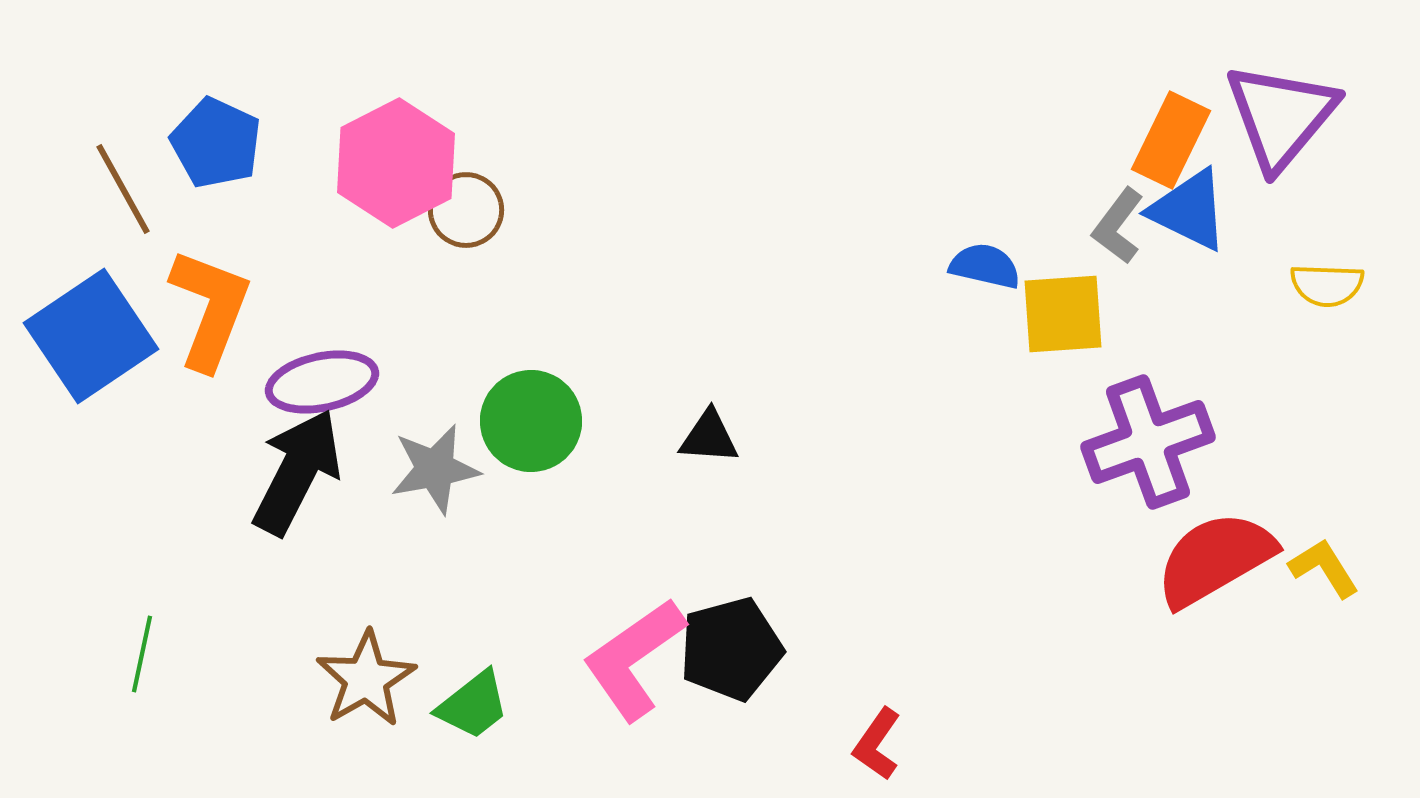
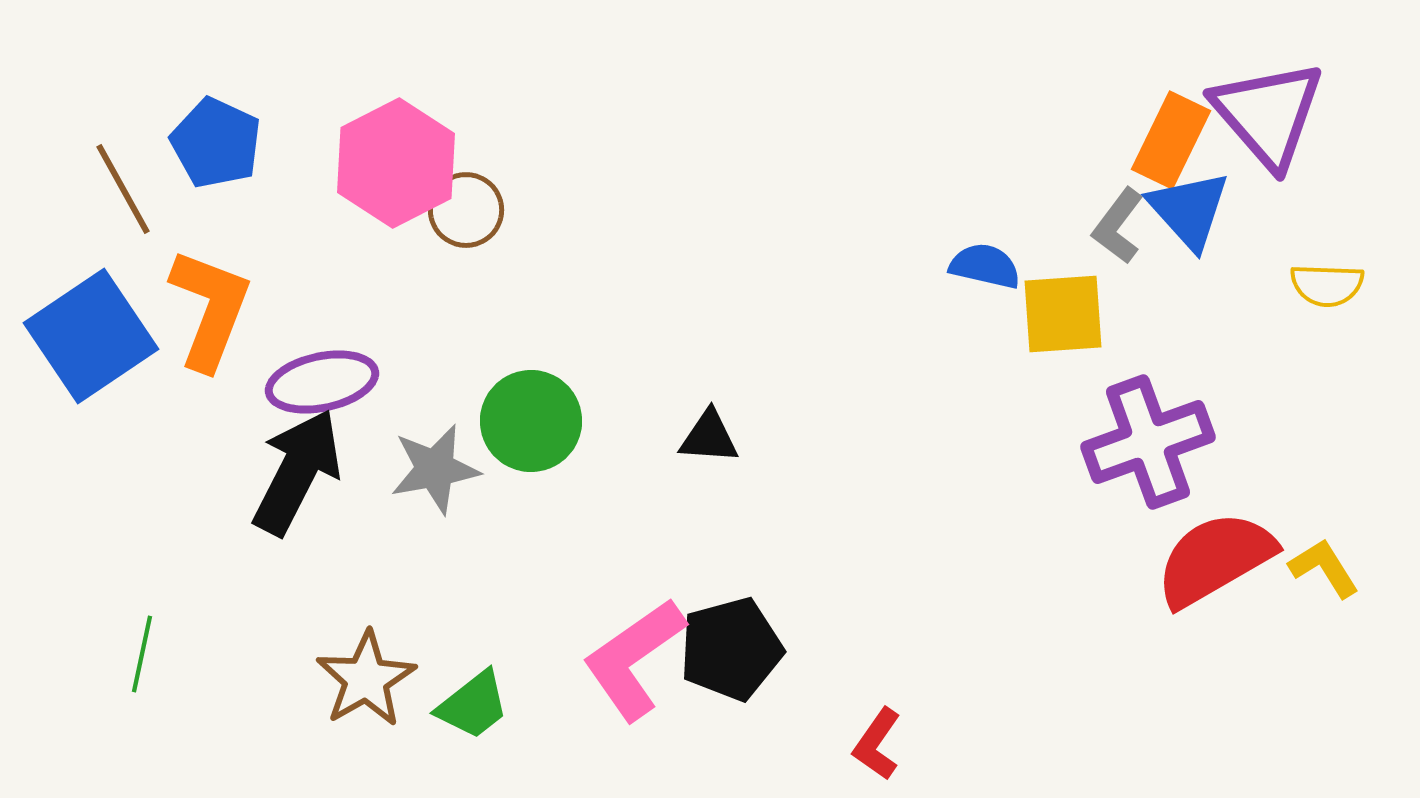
purple triangle: moved 13 px left, 2 px up; rotated 21 degrees counterclockwise
blue triangle: rotated 22 degrees clockwise
